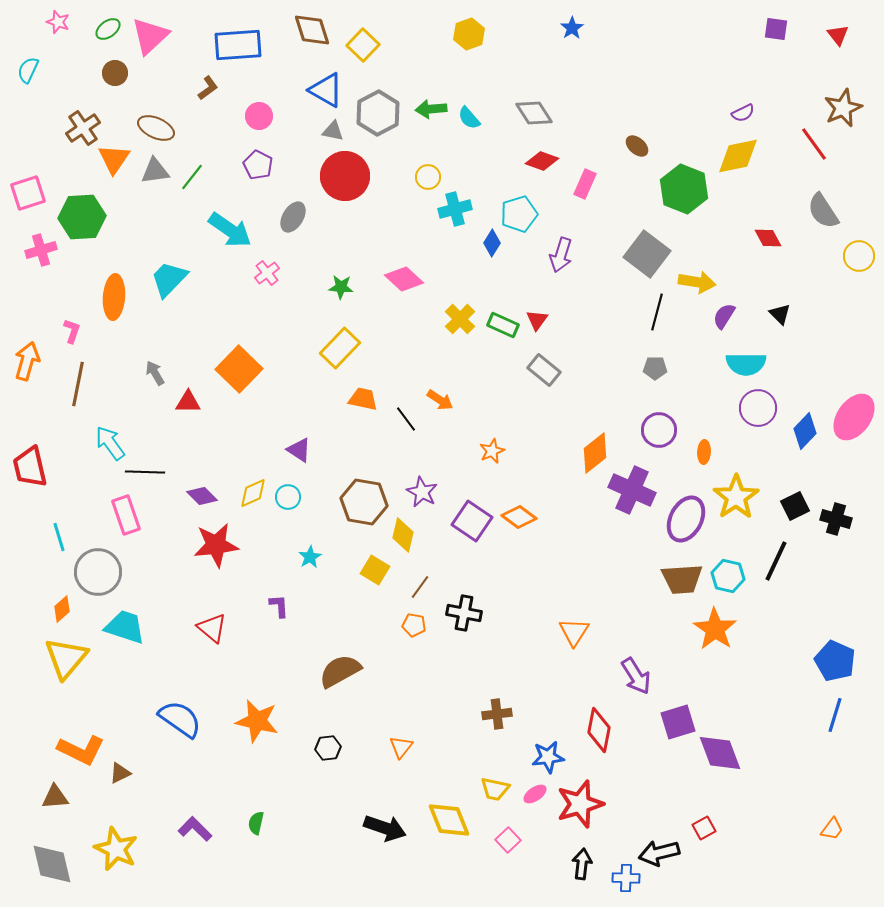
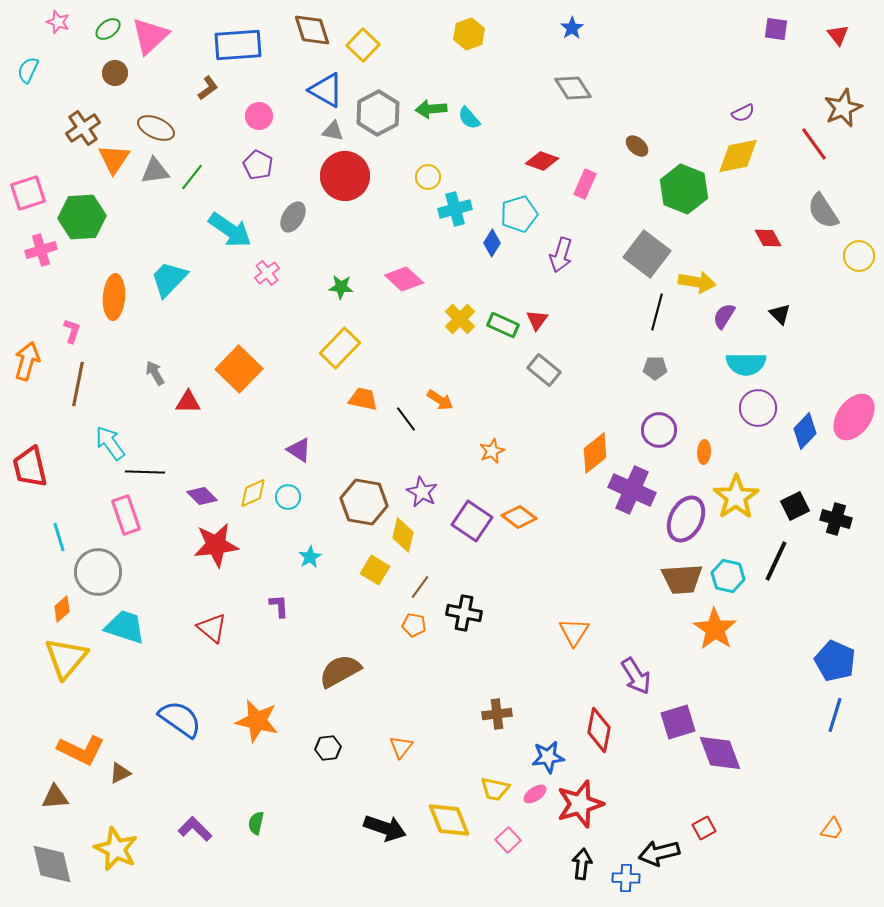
gray diamond at (534, 113): moved 39 px right, 25 px up
